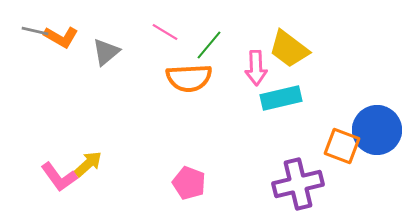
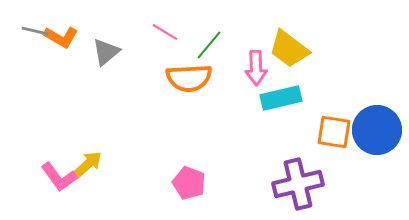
orange square: moved 8 px left, 14 px up; rotated 12 degrees counterclockwise
